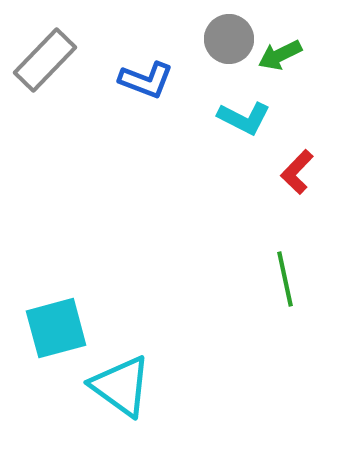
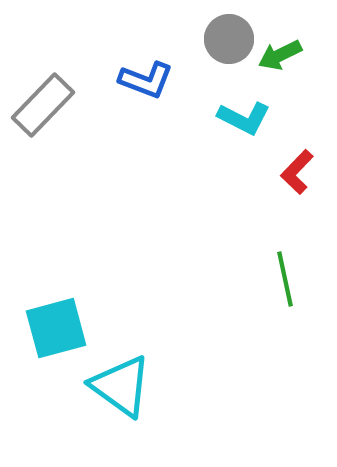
gray rectangle: moved 2 px left, 45 px down
